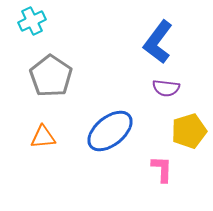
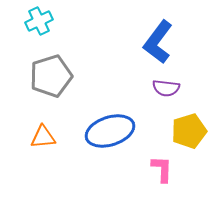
cyan cross: moved 7 px right
gray pentagon: rotated 21 degrees clockwise
blue ellipse: rotated 21 degrees clockwise
